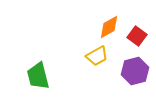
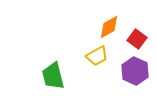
red square: moved 3 px down
purple hexagon: rotated 20 degrees counterclockwise
green trapezoid: moved 15 px right
